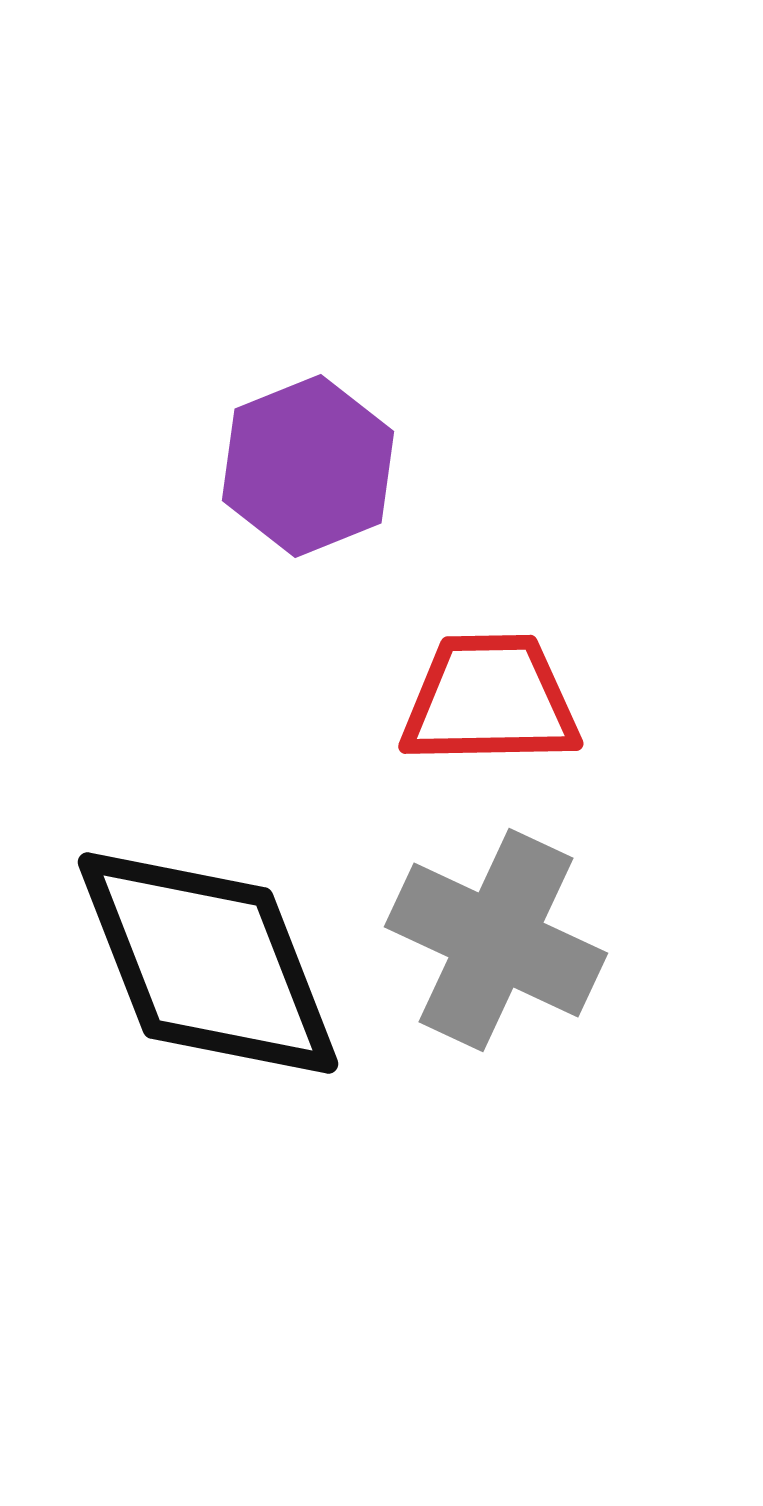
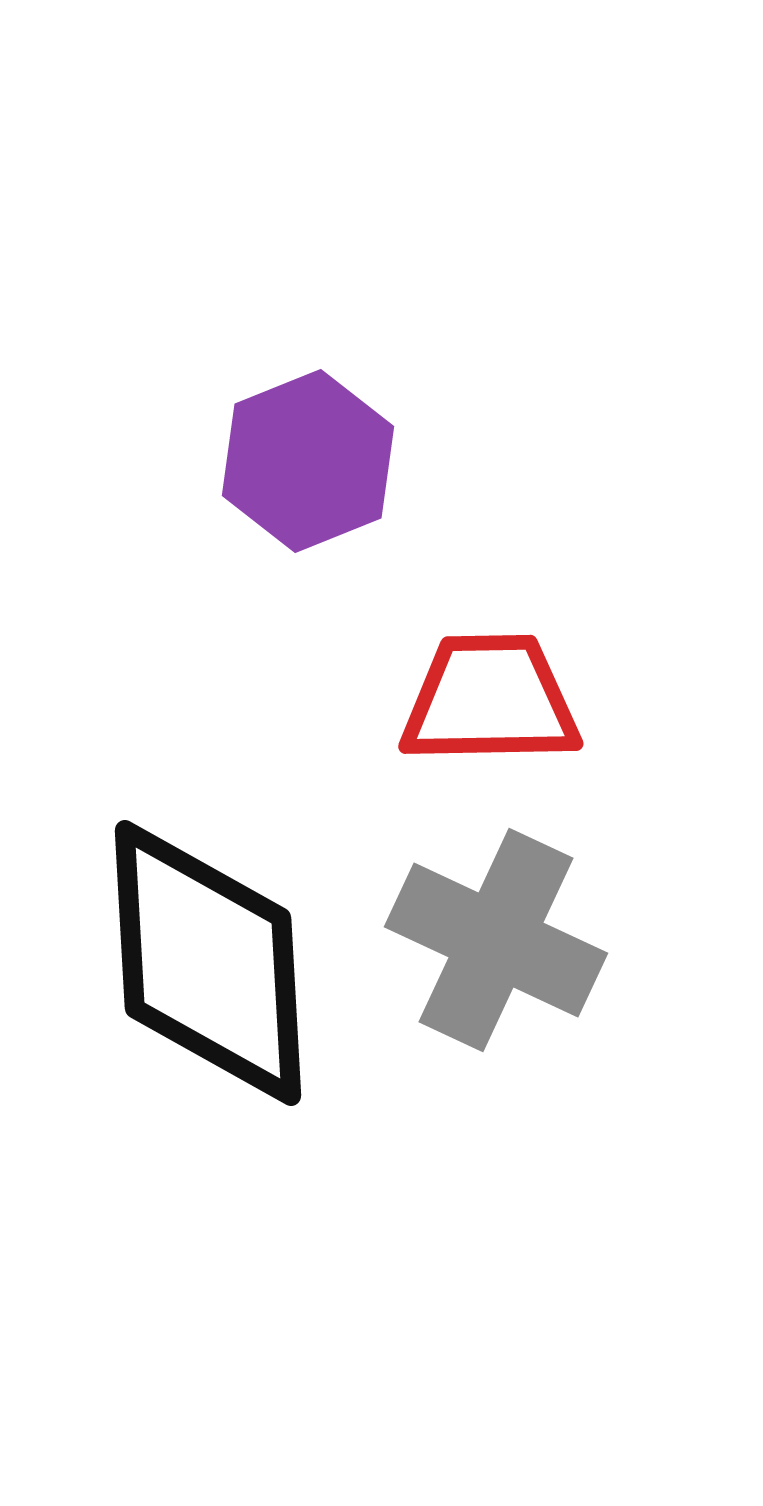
purple hexagon: moved 5 px up
black diamond: rotated 18 degrees clockwise
